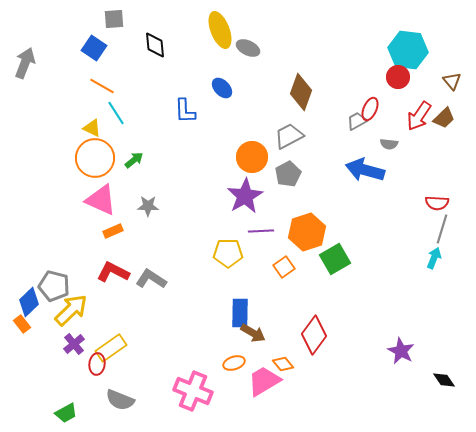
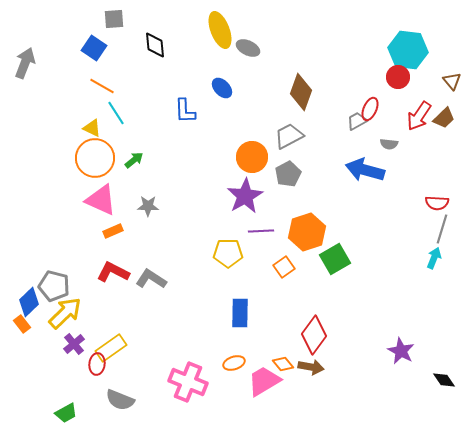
yellow arrow at (71, 310): moved 6 px left, 3 px down
brown arrow at (253, 333): moved 58 px right, 34 px down; rotated 20 degrees counterclockwise
pink cross at (193, 391): moved 5 px left, 9 px up
